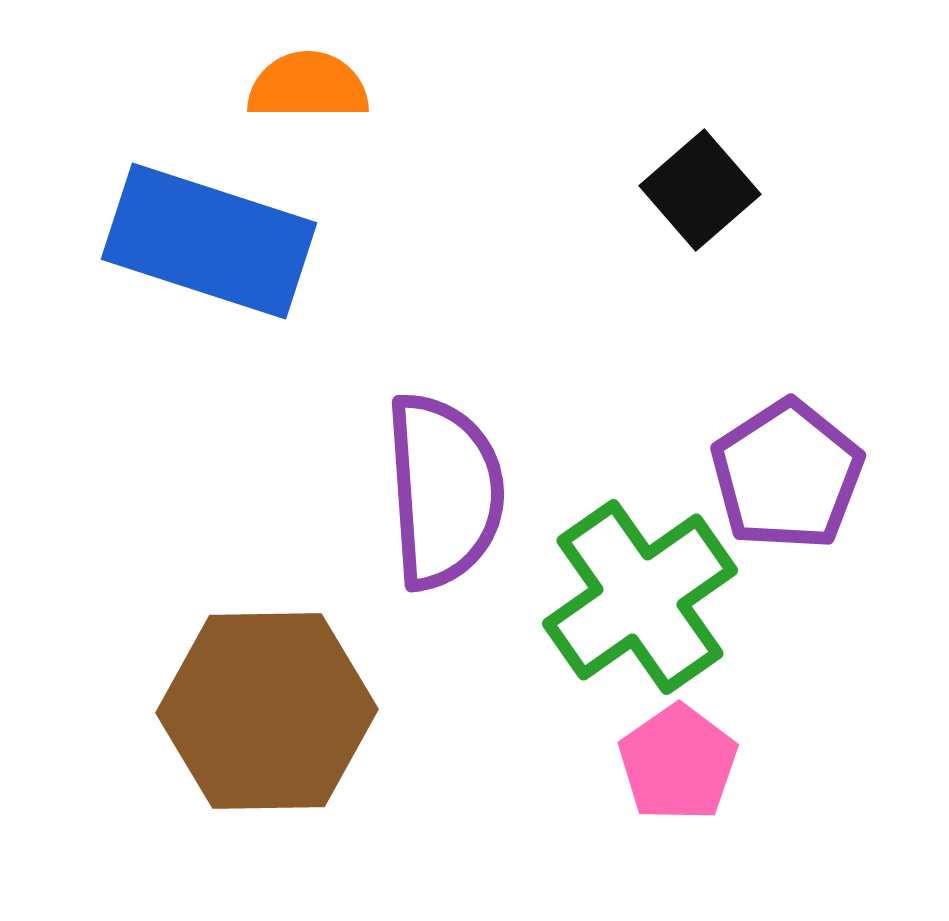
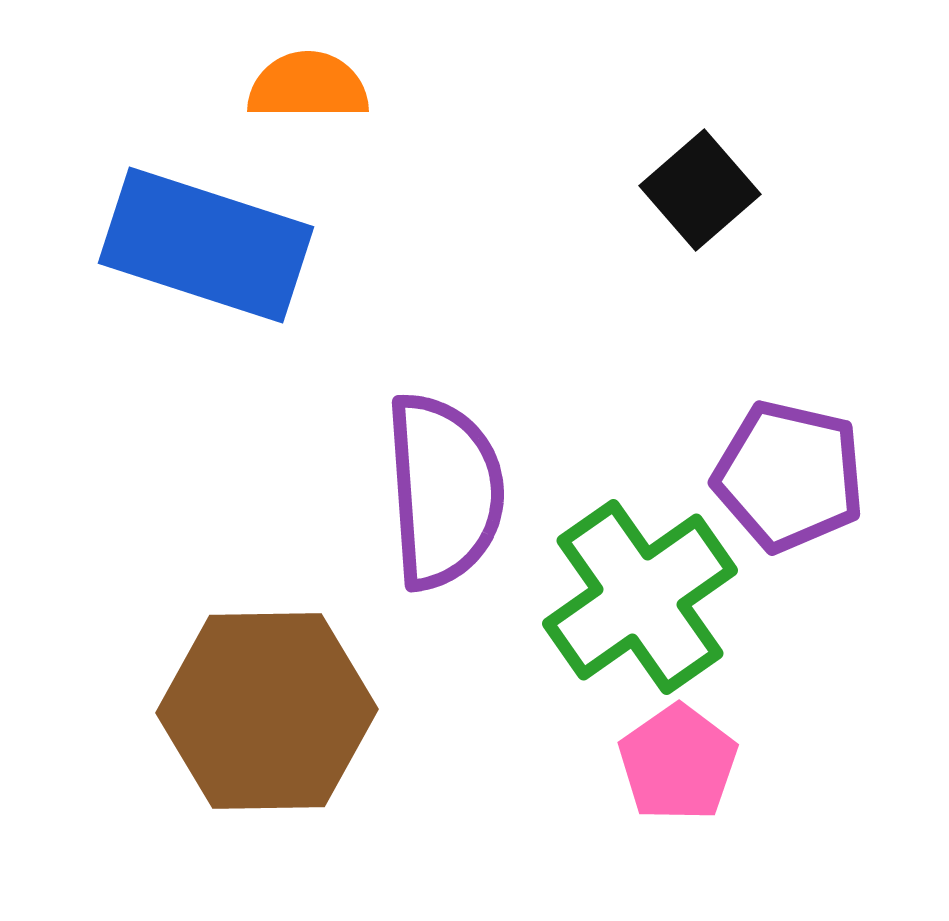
blue rectangle: moved 3 px left, 4 px down
purple pentagon: moved 2 px right, 1 px down; rotated 26 degrees counterclockwise
